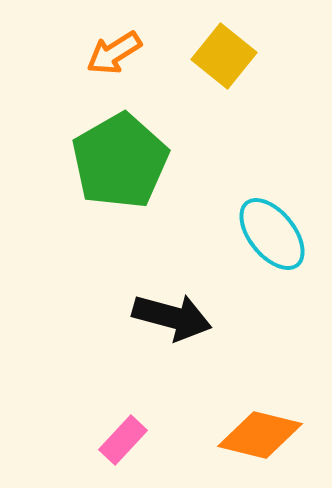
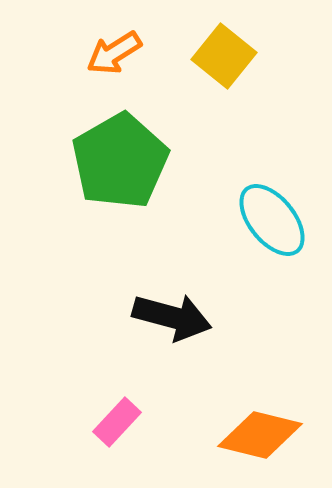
cyan ellipse: moved 14 px up
pink rectangle: moved 6 px left, 18 px up
